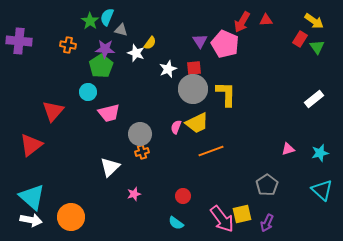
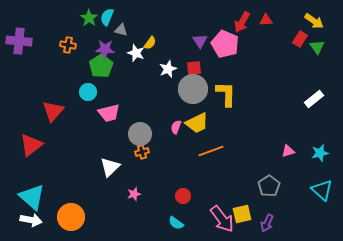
green star at (90, 21): moved 1 px left, 3 px up
pink triangle at (288, 149): moved 2 px down
gray pentagon at (267, 185): moved 2 px right, 1 px down
